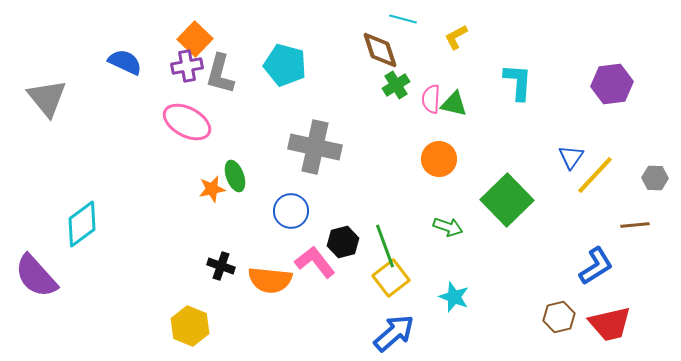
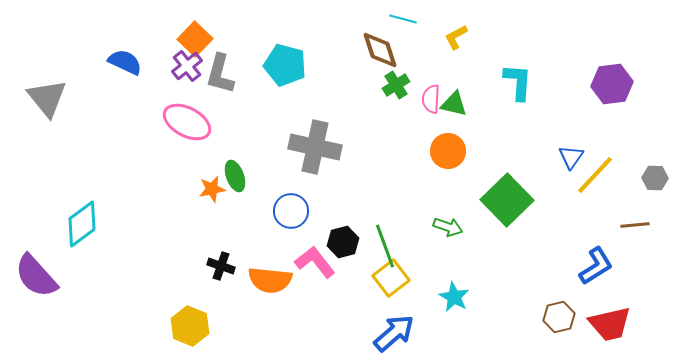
purple cross: rotated 28 degrees counterclockwise
orange circle: moved 9 px right, 8 px up
cyan star: rotated 8 degrees clockwise
